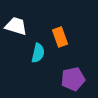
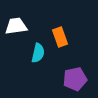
white trapezoid: rotated 25 degrees counterclockwise
purple pentagon: moved 2 px right
